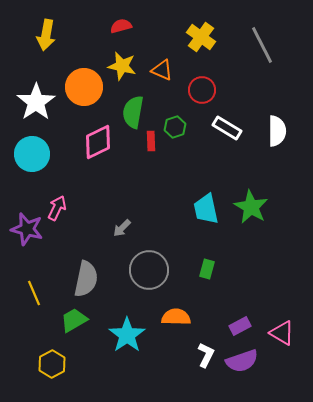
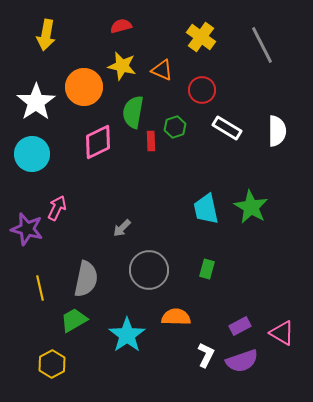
yellow line: moved 6 px right, 5 px up; rotated 10 degrees clockwise
